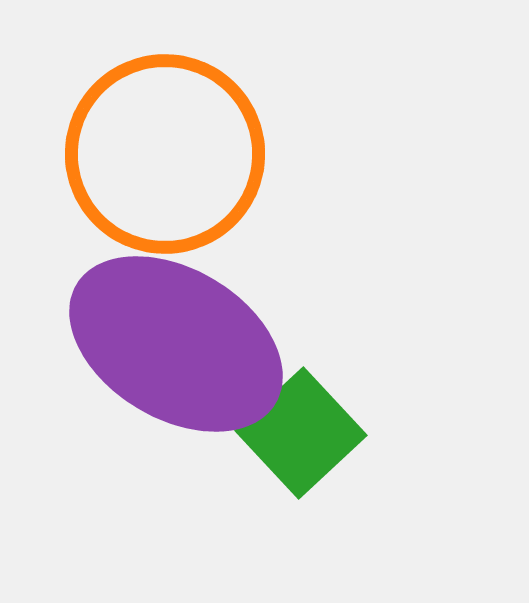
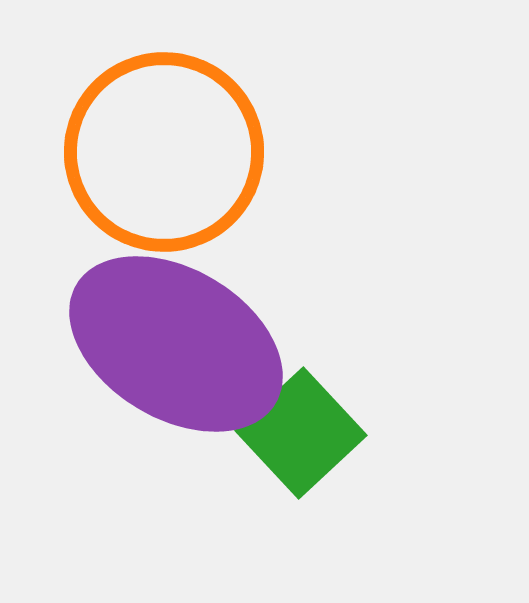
orange circle: moved 1 px left, 2 px up
